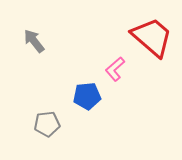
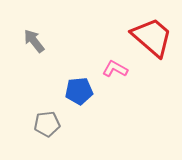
pink L-shape: rotated 70 degrees clockwise
blue pentagon: moved 8 px left, 5 px up
